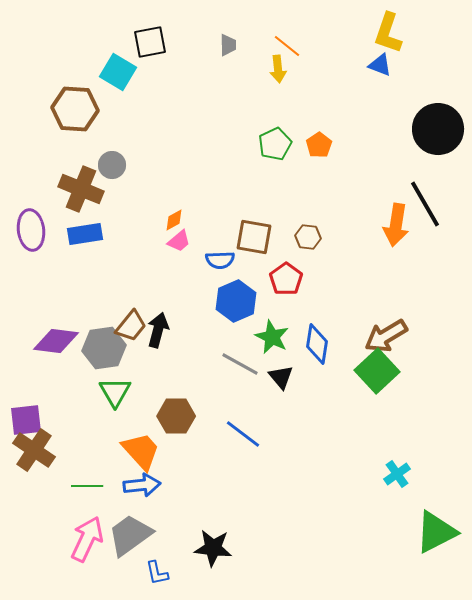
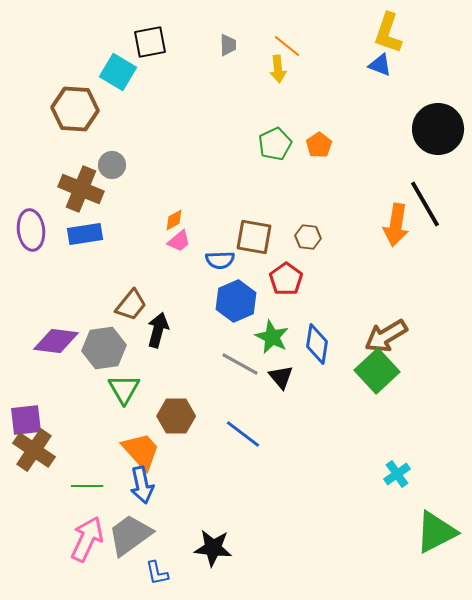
brown trapezoid at (131, 326): moved 21 px up
green triangle at (115, 392): moved 9 px right, 3 px up
blue arrow at (142, 485): rotated 84 degrees clockwise
